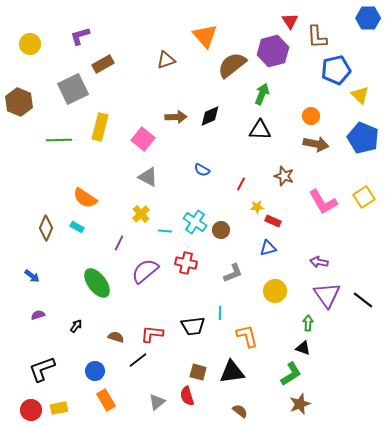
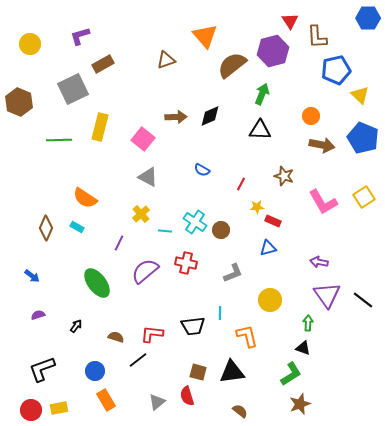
brown arrow at (316, 144): moved 6 px right, 1 px down
yellow circle at (275, 291): moved 5 px left, 9 px down
